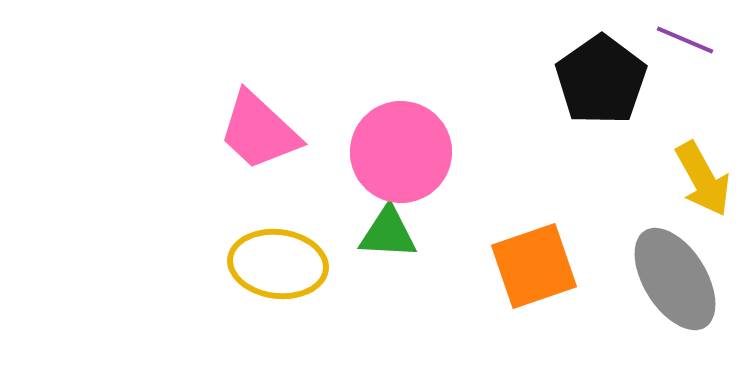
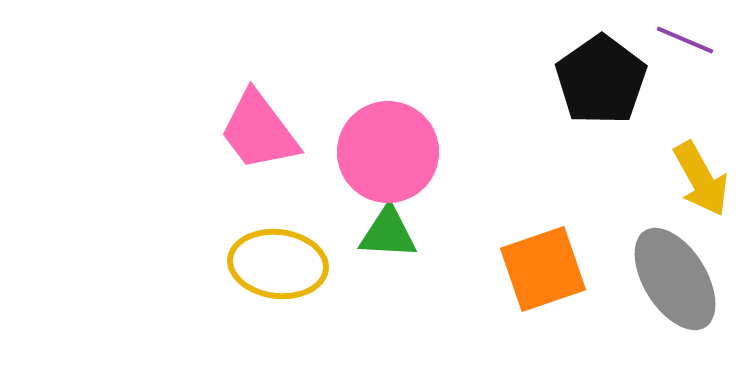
pink trapezoid: rotated 10 degrees clockwise
pink circle: moved 13 px left
yellow arrow: moved 2 px left
orange square: moved 9 px right, 3 px down
